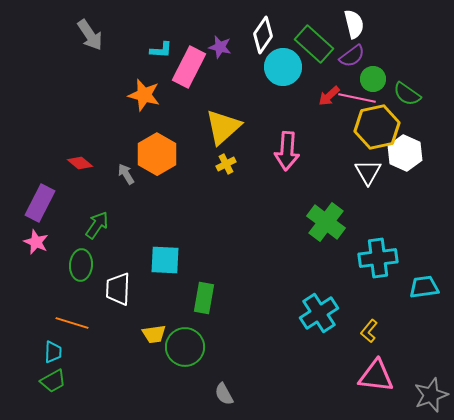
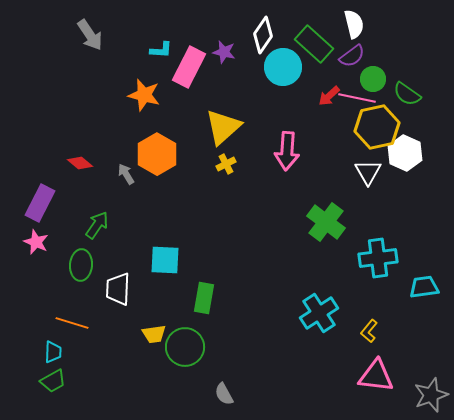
purple star at (220, 47): moved 4 px right, 5 px down
